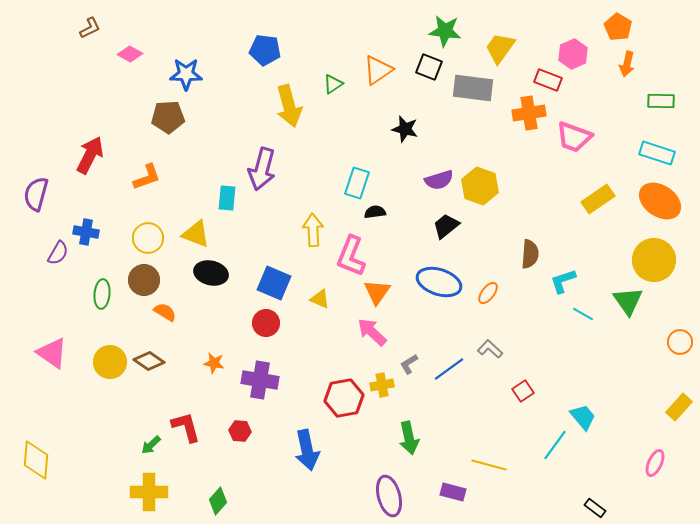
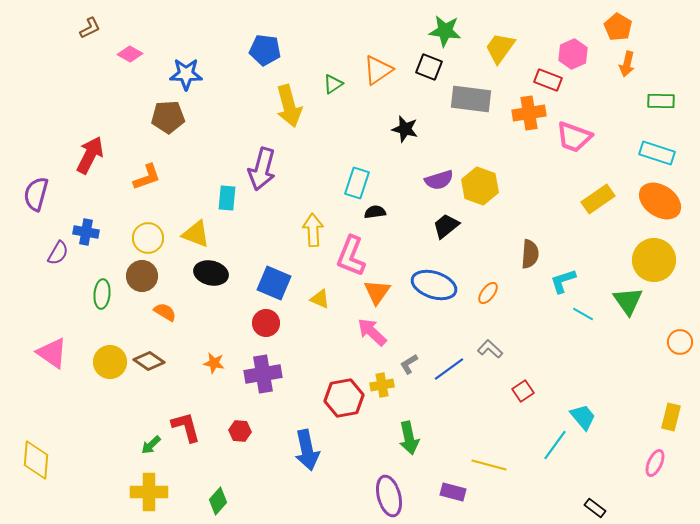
gray rectangle at (473, 88): moved 2 px left, 11 px down
brown circle at (144, 280): moved 2 px left, 4 px up
blue ellipse at (439, 282): moved 5 px left, 3 px down
purple cross at (260, 380): moved 3 px right, 6 px up; rotated 18 degrees counterclockwise
yellow rectangle at (679, 407): moved 8 px left, 10 px down; rotated 28 degrees counterclockwise
